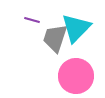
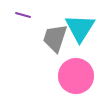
purple line: moved 9 px left, 5 px up
cyan triangle: moved 4 px right; rotated 12 degrees counterclockwise
